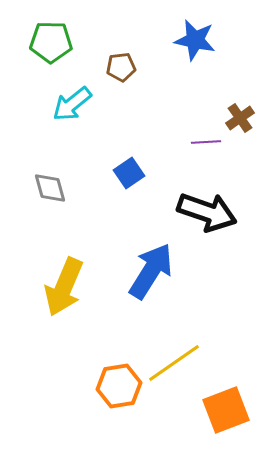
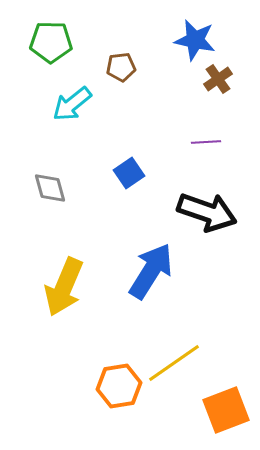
brown cross: moved 22 px left, 39 px up
